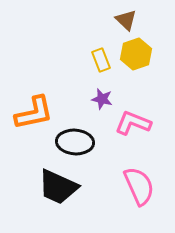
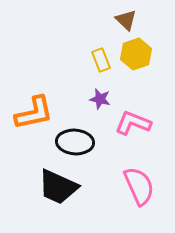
purple star: moved 2 px left
